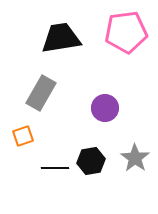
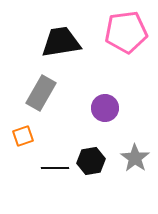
black trapezoid: moved 4 px down
